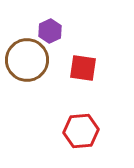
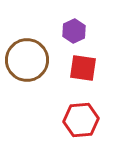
purple hexagon: moved 24 px right
red hexagon: moved 11 px up
